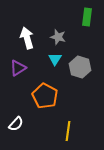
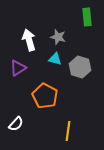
green rectangle: rotated 12 degrees counterclockwise
white arrow: moved 2 px right, 2 px down
cyan triangle: rotated 48 degrees counterclockwise
